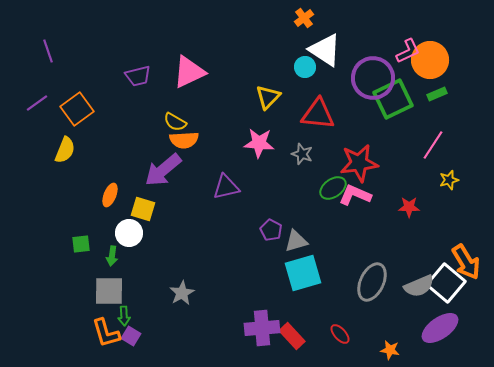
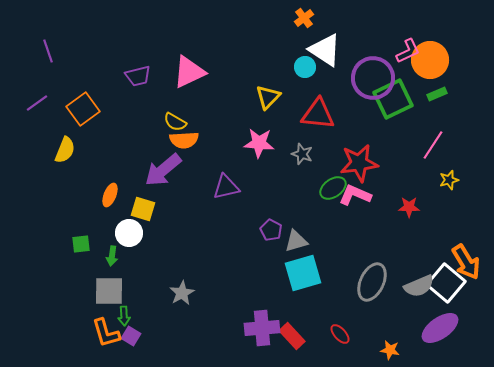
orange square at (77, 109): moved 6 px right
